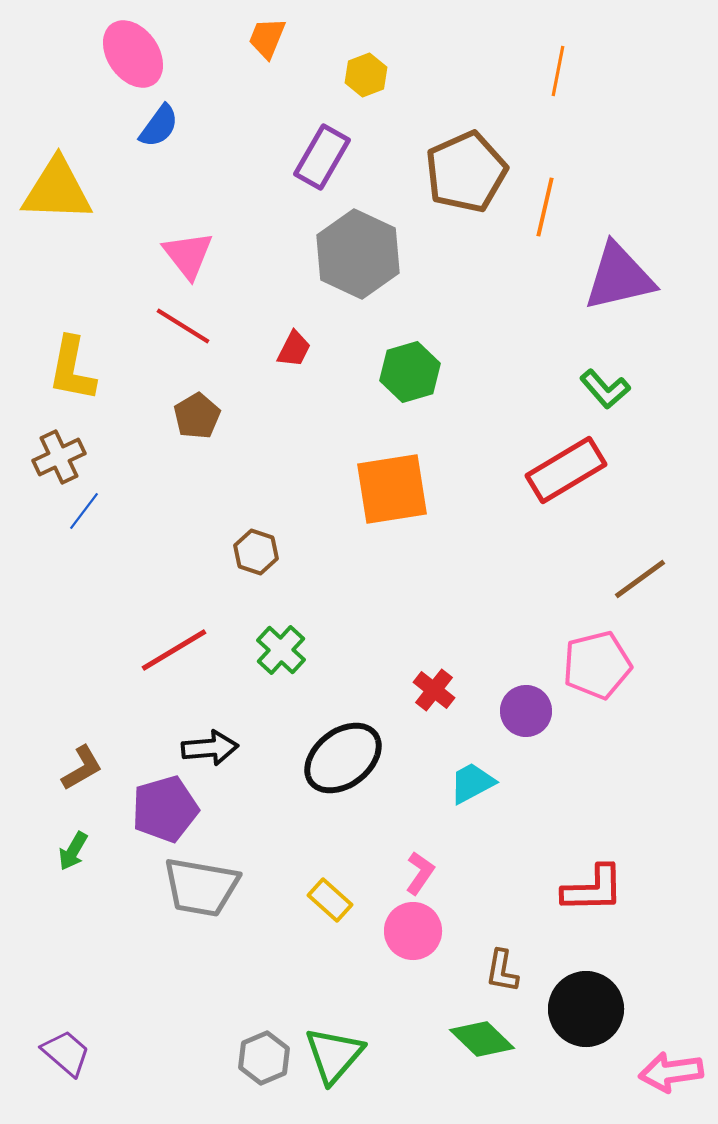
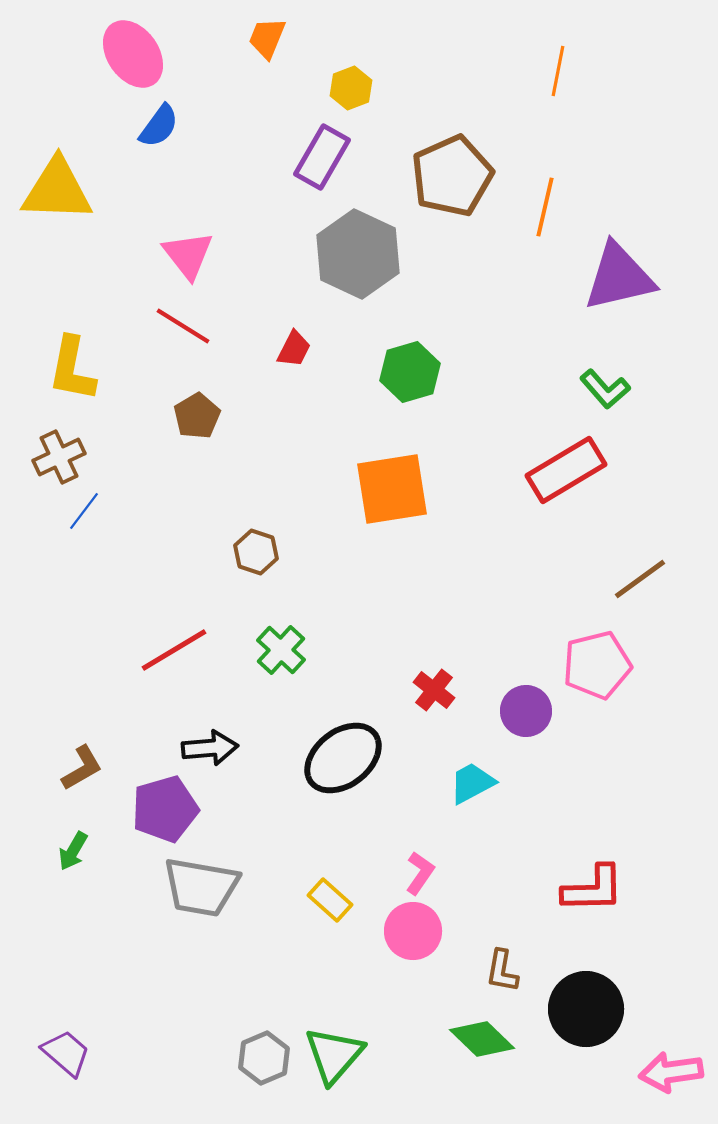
yellow hexagon at (366, 75): moved 15 px left, 13 px down
brown pentagon at (466, 172): moved 14 px left, 4 px down
